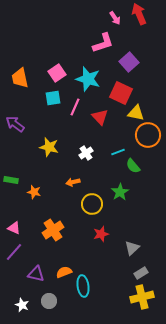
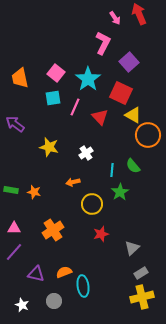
pink L-shape: rotated 45 degrees counterclockwise
pink square: moved 1 px left; rotated 18 degrees counterclockwise
cyan star: rotated 20 degrees clockwise
yellow triangle: moved 3 px left, 2 px down; rotated 18 degrees clockwise
cyan line: moved 6 px left, 18 px down; rotated 64 degrees counterclockwise
green rectangle: moved 10 px down
pink triangle: rotated 24 degrees counterclockwise
gray circle: moved 5 px right
